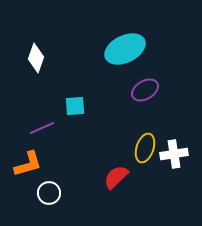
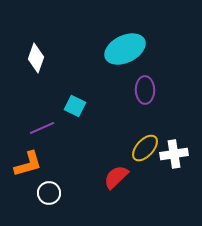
purple ellipse: rotated 60 degrees counterclockwise
cyan square: rotated 30 degrees clockwise
yellow ellipse: rotated 24 degrees clockwise
